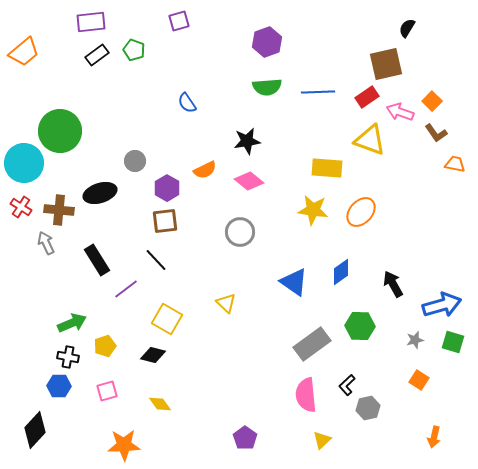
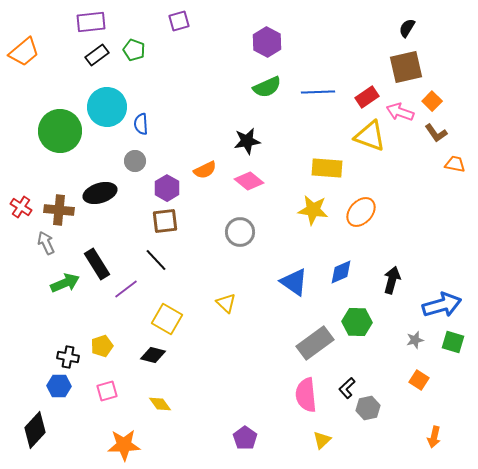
purple hexagon at (267, 42): rotated 12 degrees counterclockwise
brown square at (386, 64): moved 20 px right, 3 px down
green semicircle at (267, 87): rotated 20 degrees counterclockwise
blue semicircle at (187, 103): moved 46 px left, 21 px down; rotated 30 degrees clockwise
yellow triangle at (370, 140): moved 4 px up
cyan circle at (24, 163): moved 83 px right, 56 px up
black rectangle at (97, 260): moved 4 px down
blue diamond at (341, 272): rotated 12 degrees clockwise
black arrow at (393, 284): moved 1 px left, 4 px up; rotated 44 degrees clockwise
green arrow at (72, 323): moved 7 px left, 40 px up
green hexagon at (360, 326): moved 3 px left, 4 px up
gray rectangle at (312, 344): moved 3 px right, 1 px up
yellow pentagon at (105, 346): moved 3 px left
black L-shape at (347, 385): moved 3 px down
